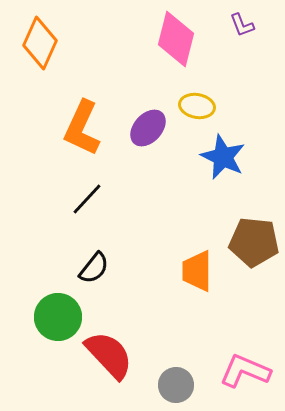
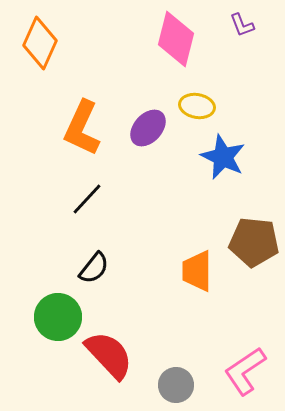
pink L-shape: rotated 57 degrees counterclockwise
